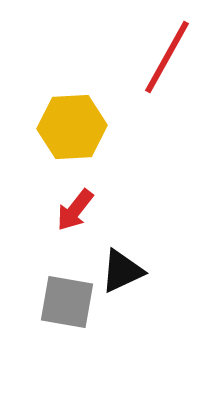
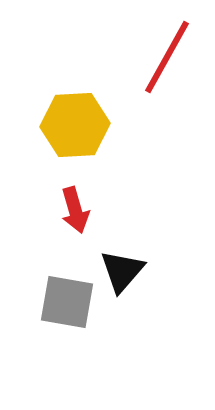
yellow hexagon: moved 3 px right, 2 px up
red arrow: rotated 54 degrees counterclockwise
black triangle: rotated 24 degrees counterclockwise
